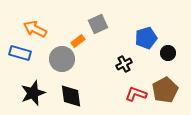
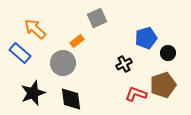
gray square: moved 1 px left, 6 px up
orange arrow: rotated 15 degrees clockwise
orange rectangle: moved 1 px left
blue rectangle: rotated 25 degrees clockwise
gray circle: moved 1 px right, 4 px down
brown pentagon: moved 2 px left, 5 px up; rotated 10 degrees clockwise
black diamond: moved 3 px down
